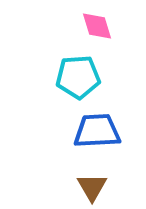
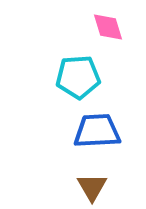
pink diamond: moved 11 px right, 1 px down
